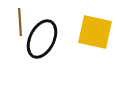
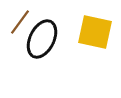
brown line: rotated 40 degrees clockwise
